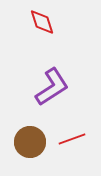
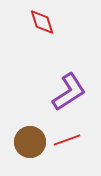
purple L-shape: moved 17 px right, 5 px down
red line: moved 5 px left, 1 px down
